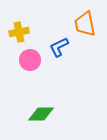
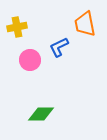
yellow cross: moved 2 px left, 5 px up
